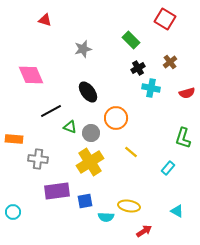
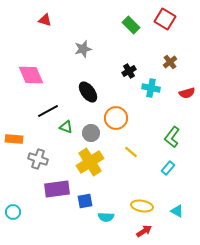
green rectangle: moved 15 px up
black cross: moved 9 px left, 3 px down
black line: moved 3 px left
green triangle: moved 4 px left
green L-shape: moved 11 px left, 1 px up; rotated 20 degrees clockwise
gray cross: rotated 12 degrees clockwise
purple rectangle: moved 2 px up
yellow ellipse: moved 13 px right
